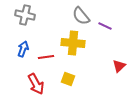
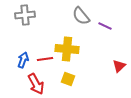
gray cross: rotated 18 degrees counterclockwise
yellow cross: moved 6 px left, 6 px down
blue arrow: moved 11 px down
red line: moved 1 px left, 2 px down
